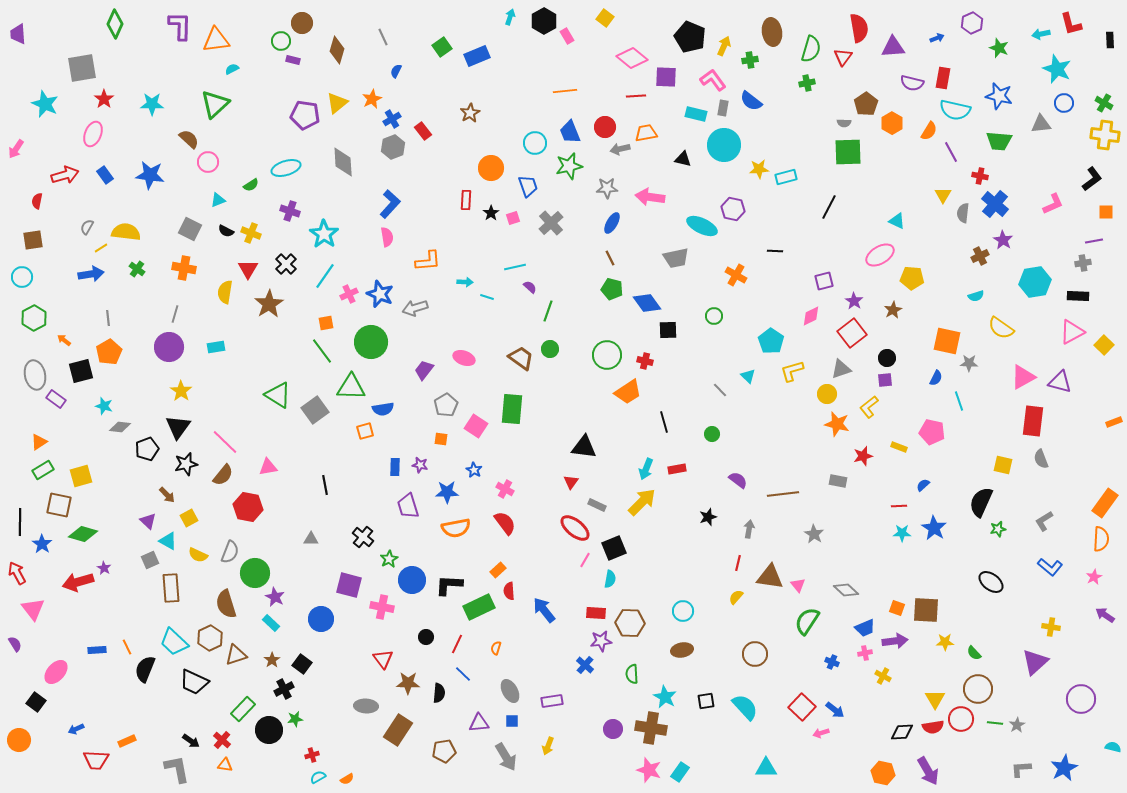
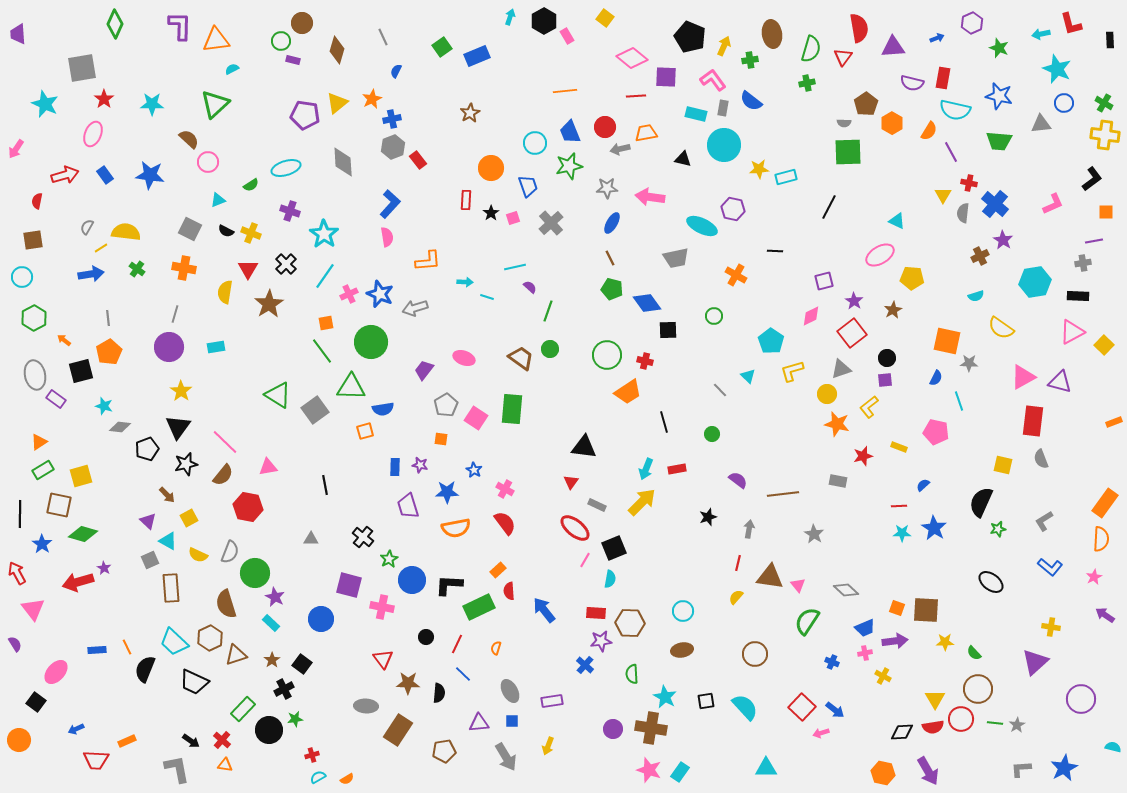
brown ellipse at (772, 32): moved 2 px down
blue cross at (392, 119): rotated 18 degrees clockwise
red rectangle at (423, 131): moved 5 px left, 29 px down
red cross at (980, 176): moved 11 px left, 7 px down
pink square at (476, 426): moved 8 px up
pink pentagon at (932, 432): moved 4 px right
black line at (20, 522): moved 8 px up
